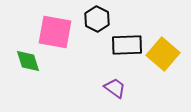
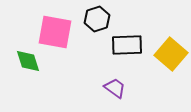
black hexagon: rotated 15 degrees clockwise
yellow square: moved 8 px right
